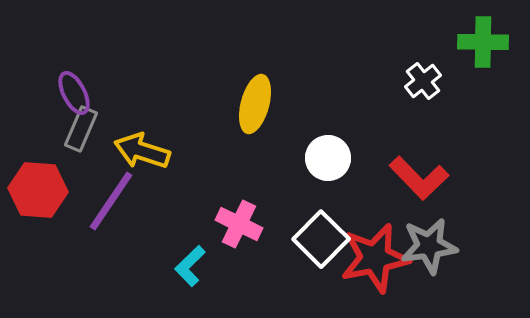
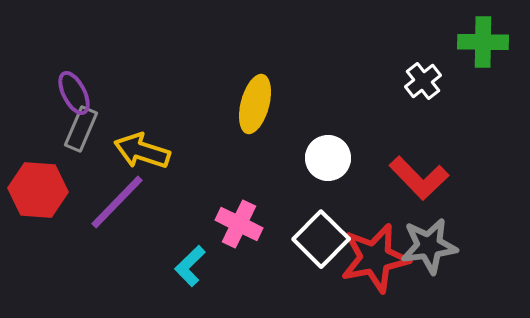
purple line: moved 6 px right, 1 px down; rotated 10 degrees clockwise
